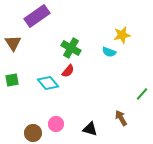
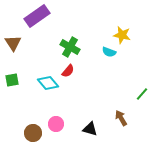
yellow star: rotated 24 degrees clockwise
green cross: moved 1 px left, 1 px up
